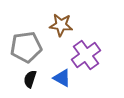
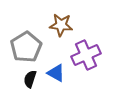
gray pentagon: rotated 24 degrees counterclockwise
purple cross: rotated 12 degrees clockwise
blue triangle: moved 6 px left, 5 px up
